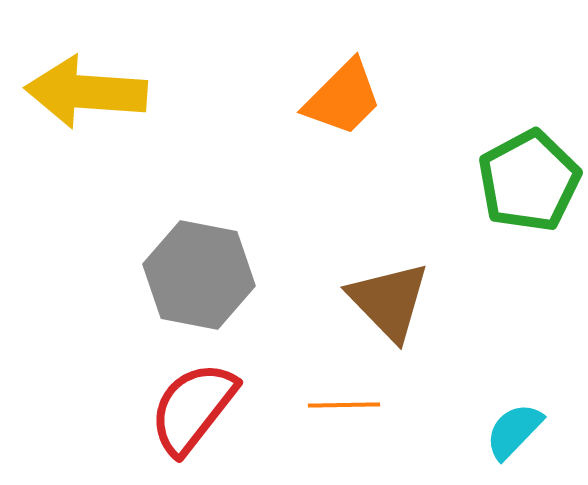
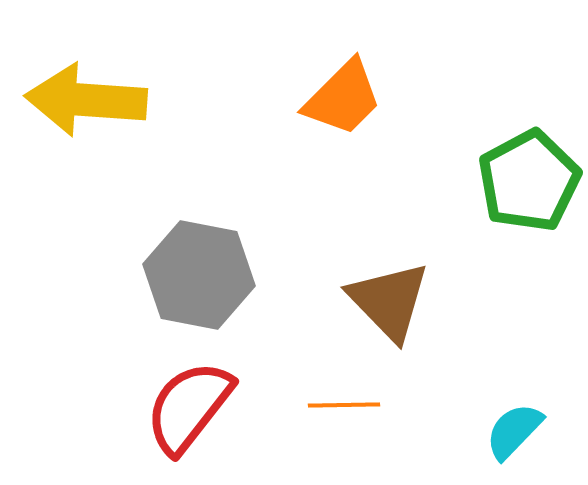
yellow arrow: moved 8 px down
red semicircle: moved 4 px left, 1 px up
